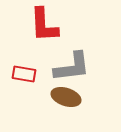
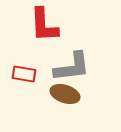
brown ellipse: moved 1 px left, 3 px up
